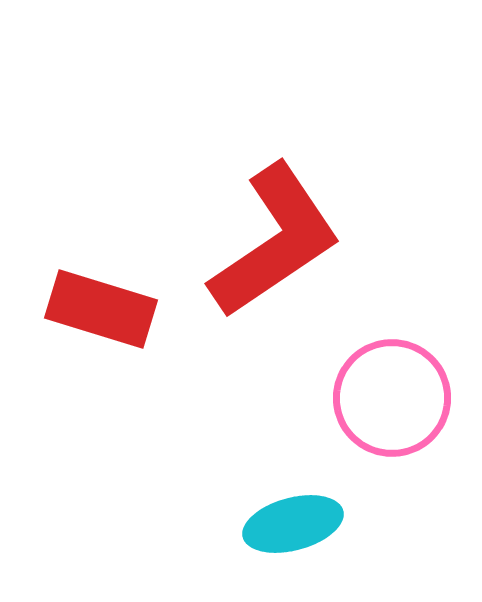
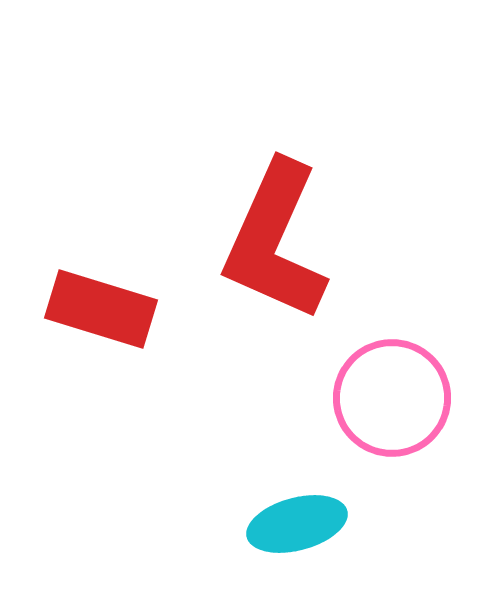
red L-shape: rotated 148 degrees clockwise
cyan ellipse: moved 4 px right
